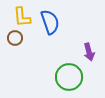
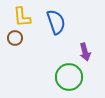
blue semicircle: moved 6 px right
purple arrow: moved 4 px left
